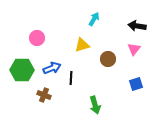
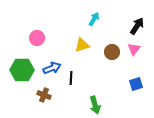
black arrow: rotated 114 degrees clockwise
brown circle: moved 4 px right, 7 px up
